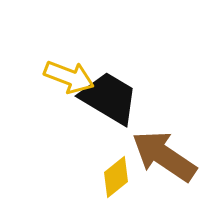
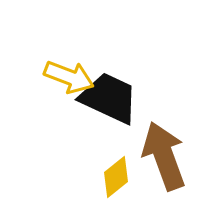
black trapezoid: rotated 6 degrees counterclockwise
brown arrow: rotated 36 degrees clockwise
